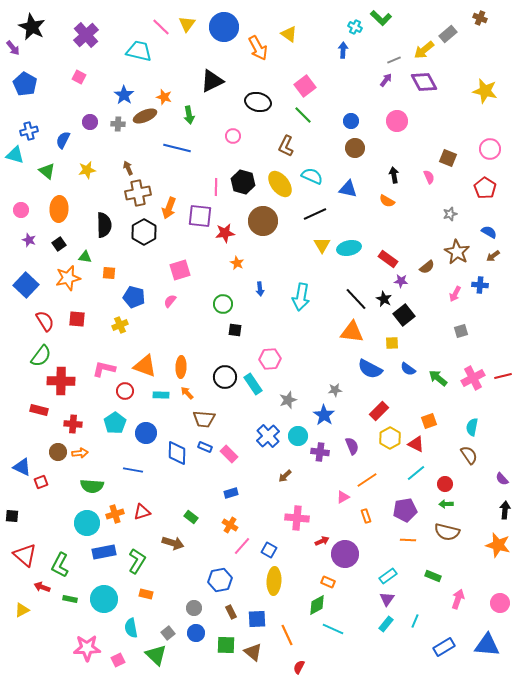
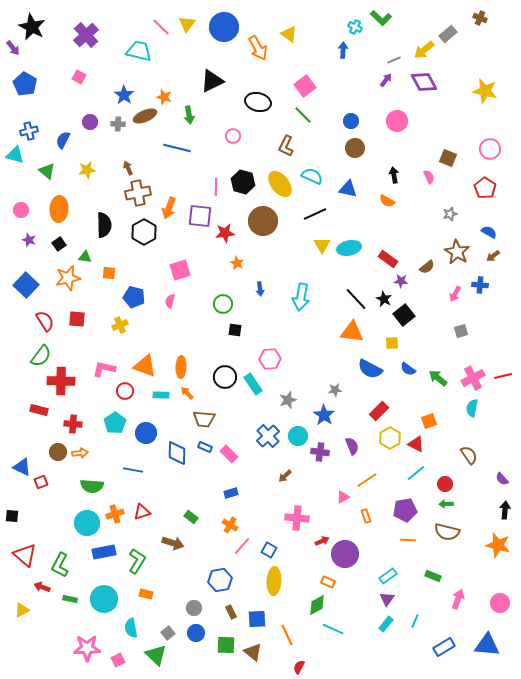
pink semicircle at (170, 301): rotated 24 degrees counterclockwise
cyan semicircle at (472, 427): moved 19 px up
